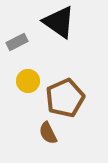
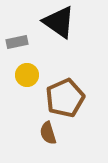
gray rectangle: rotated 15 degrees clockwise
yellow circle: moved 1 px left, 6 px up
brown semicircle: rotated 10 degrees clockwise
